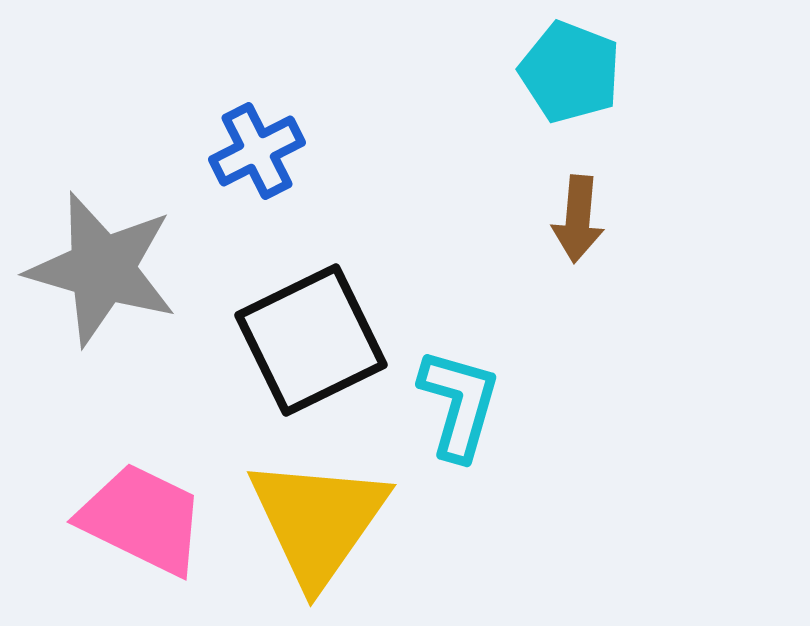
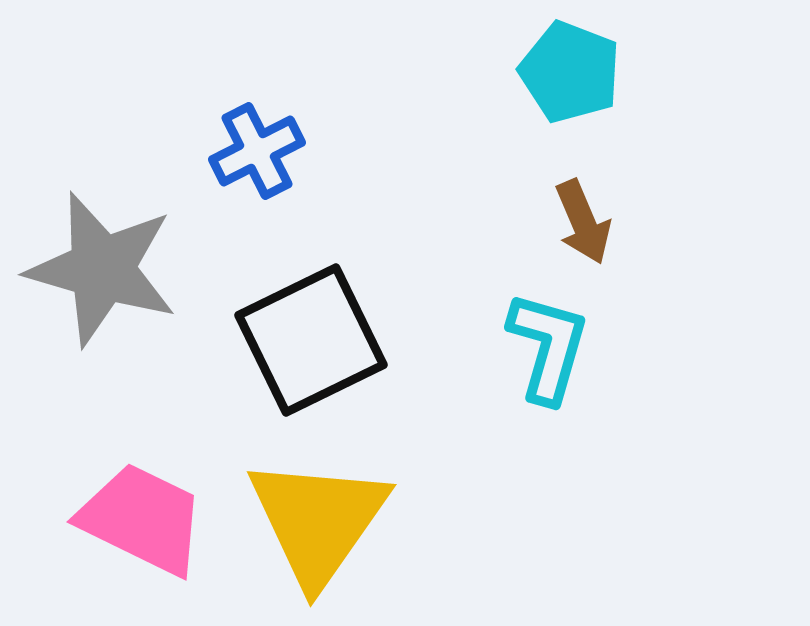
brown arrow: moved 5 px right, 3 px down; rotated 28 degrees counterclockwise
cyan L-shape: moved 89 px right, 57 px up
